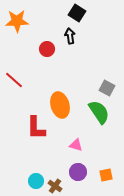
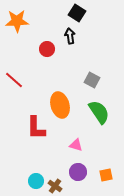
gray square: moved 15 px left, 8 px up
